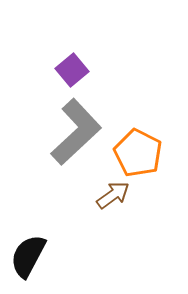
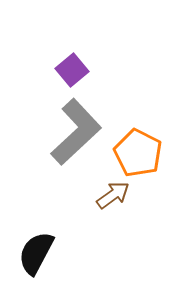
black semicircle: moved 8 px right, 3 px up
